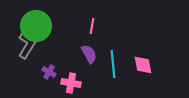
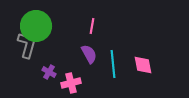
gray L-shape: rotated 16 degrees counterclockwise
pink cross: rotated 24 degrees counterclockwise
